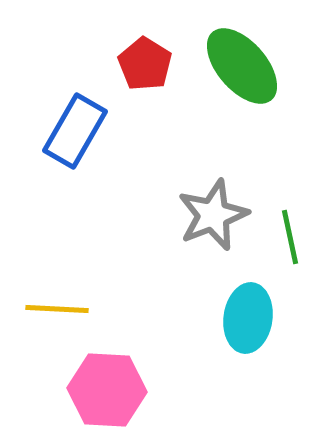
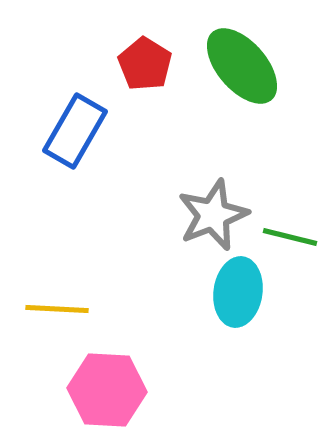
green line: rotated 64 degrees counterclockwise
cyan ellipse: moved 10 px left, 26 px up
